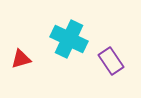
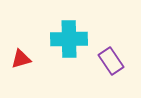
cyan cross: rotated 27 degrees counterclockwise
